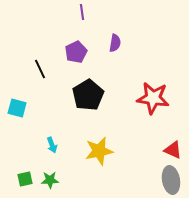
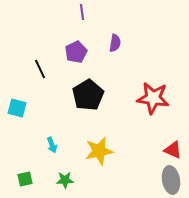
green star: moved 15 px right
